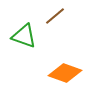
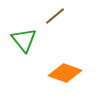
green triangle: moved 4 px down; rotated 32 degrees clockwise
